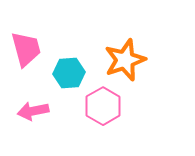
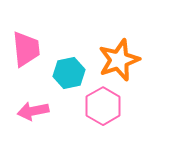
pink trapezoid: rotated 9 degrees clockwise
orange star: moved 6 px left
cyan hexagon: rotated 8 degrees counterclockwise
